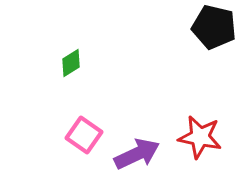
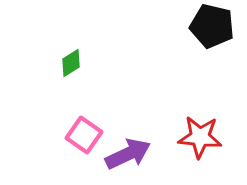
black pentagon: moved 2 px left, 1 px up
red star: rotated 6 degrees counterclockwise
purple arrow: moved 9 px left
